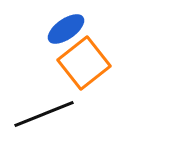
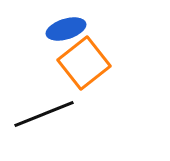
blue ellipse: rotated 18 degrees clockwise
